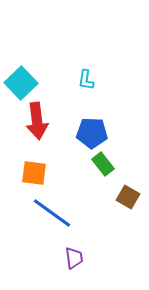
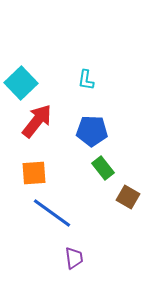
red arrow: rotated 135 degrees counterclockwise
blue pentagon: moved 2 px up
green rectangle: moved 4 px down
orange square: rotated 12 degrees counterclockwise
